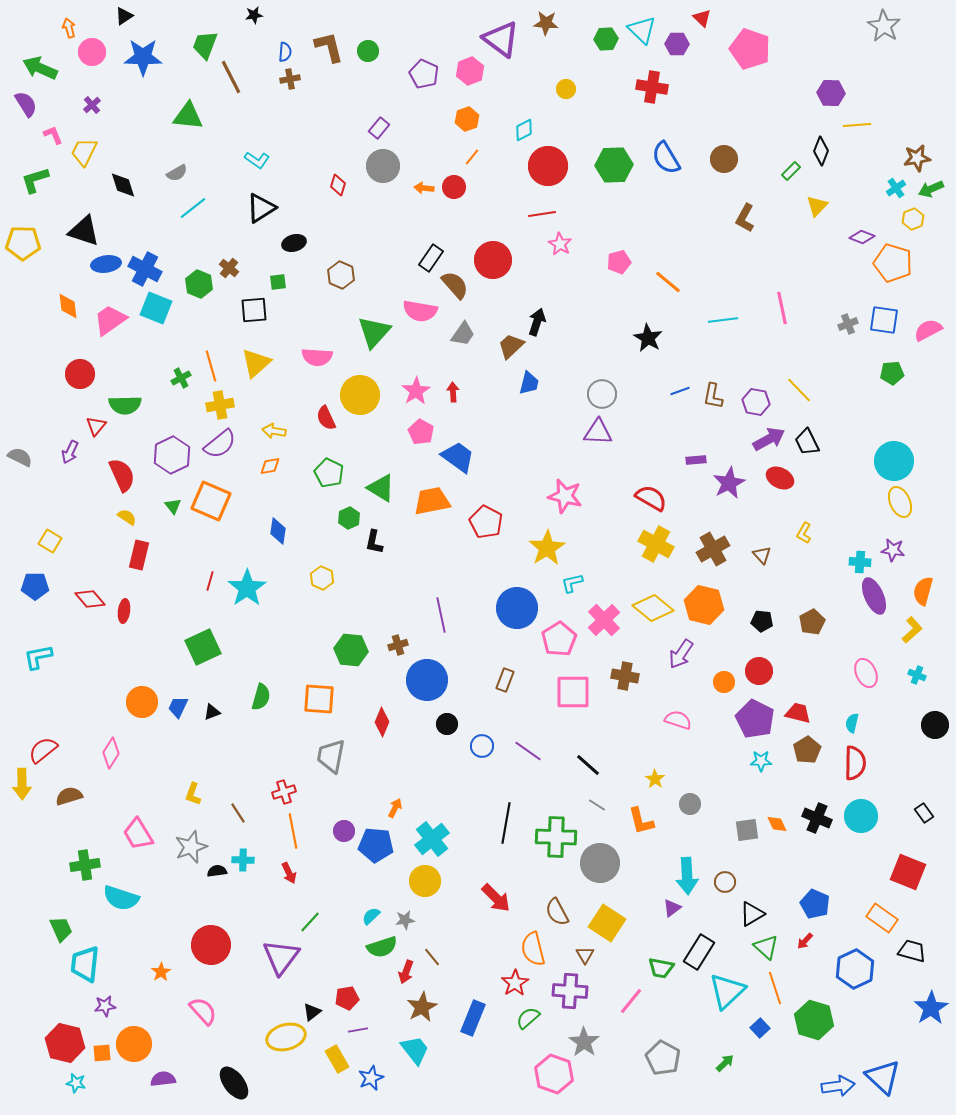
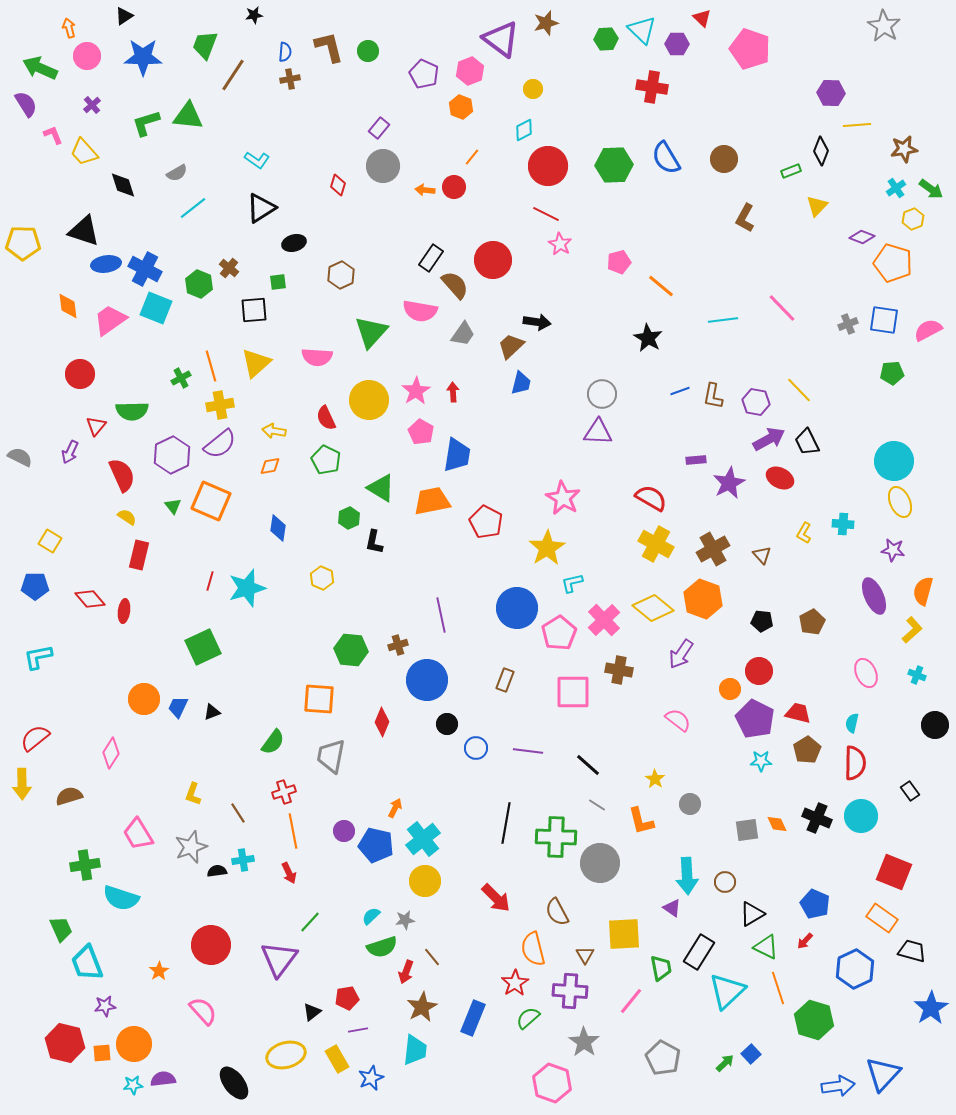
brown star at (546, 23): rotated 20 degrees counterclockwise
pink circle at (92, 52): moved 5 px left, 4 px down
brown line at (231, 77): moved 2 px right, 2 px up; rotated 60 degrees clockwise
yellow circle at (566, 89): moved 33 px left
orange hexagon at (467, 119): moved 6 px left, 12 px up; rotated 20 degrees counterclockwise
yellow trapezoid at (84, 152): rotated 68 degrees counterclockwise
brown star at (917, 158): moved 13 px left, 9 px up
green rectangle at (791, 171): rotated 24 degrees clockwise
green L-shape at (35, 180): moved 111 px right, 57 px up
orange arrow at (424, 188): moved 1 px right, 2 px down
green arrow at (931, 189): rotated 120 degrees counterclockwise
red line at (542, 214): moved 4 px right; rotated 36 degrees clockwise
brown hexagon at (341, 275): rotated 12 degrees clockwise
orange line at (668, 282): moved 7 px left, 4 px down
pink line at (782, 308): rotated 32 degrees counterclockwise
black arrow at (537, 322): rotated 80 degrees clockwise
green triangle at (374, 332): moved 3 px left
blue trapezoid at (529, 383): moved 8 px left
yellow circle at (360, 395): moved 9 px right, 5 px down
green semicircle at (125, 405): moved 7 px right, 6 px down
blue trapezoid at (458, 457): moved 1 px left, 2 px up; rotated 63 degrees clockwise
green pentagon at (329, 473): moved 3 px left, 13 px up
pink star at (565, 496): moved 2 px left, 2 px down; rotated 16 degrees clockwise
blue diamond at (278, 531): moved 3 px up
cyan cross at (860, 562): moved 17 px left, 38 px up
cyan star at (247, 588): rotated 18 degrees clockwise
orange hexagon at (704, 605): moved 1 px left, 6 px up; rotated 6 degrees clockwise
pink pentagon at (559, 639): moved 6 px up
brown cross at (625, 676): moved 6 px left, 6 px up
orange circle at (724, 682): moved 6 px right, 7 px down
green semicircle at (261, 697): moved 12 px right, 45 px down; rotated 20 degrees clockwise
orange circle at (142, 702): moved 2 px right, 3 px up
pink semicircle at (678, 720): rotated 20 degrees clockwise
blue circle at (482, 746): moved 6 px left, 2 px down
red semicircle at (43, 750): moved 8 px left, 12 px up
purple line at (528, 751): rotated 28 degrees counterclockwise
black rectangle at (924, 813): moved 14 px left, 22 px up
cyan cross at (432, 839): moved 9 px left
blue pentagon at (376, 845): rotated 8 degrees clockwise
cyan cross at (243, 860): rotated 10 degrees counterclockwise
red square at (908, 872): moved 14 px left
purple triangle at (672, 908): rotated 48 degrees counterclockwise
yellow square at (607, 923): moved 17 px right, 11 px down; rotated 36 degrees counterclockwise
green triangle at (766, 947): rotated 16 degrees counterclockwise
purple triangle at (281, 957): moved 2 px left, 2 px down
cyan trapezoid at (85, 964): moved 2 px right, 1 px up; rotated 27 degrees counterclockwise
green trapezoid at (661, 968): rotated 112 degrees counterclockwise
orange star at (161, 972): moved 2 px left, 1 px up
orange line at (775, 988): moved 3 px right
blue square at (760, 1028): moved 9 px left, 26 px down
yellow ellipse at (286, 1037): moved 18 px down
cyan trapezoid at (415, 1050): rotated 44 degrees clockwise
pink hexagon at (554, 1074): moved 2 px left, 9 px down
blue triangle at (883, 1077): moved 3 px up; rotated 30 degrees clockwise
cyan star at (76, 1083): moved 57 px right, 2 px down; rotated 18 degrees counterclockwise
